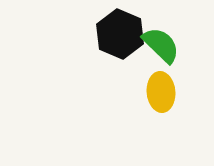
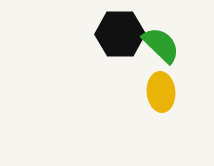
black hexagon: rotated 24 degrees counterclockwise
